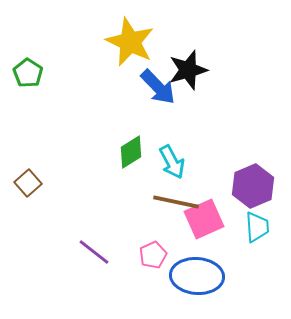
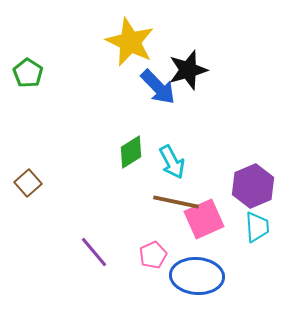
purple line: rotated 12 degrees clockwise
